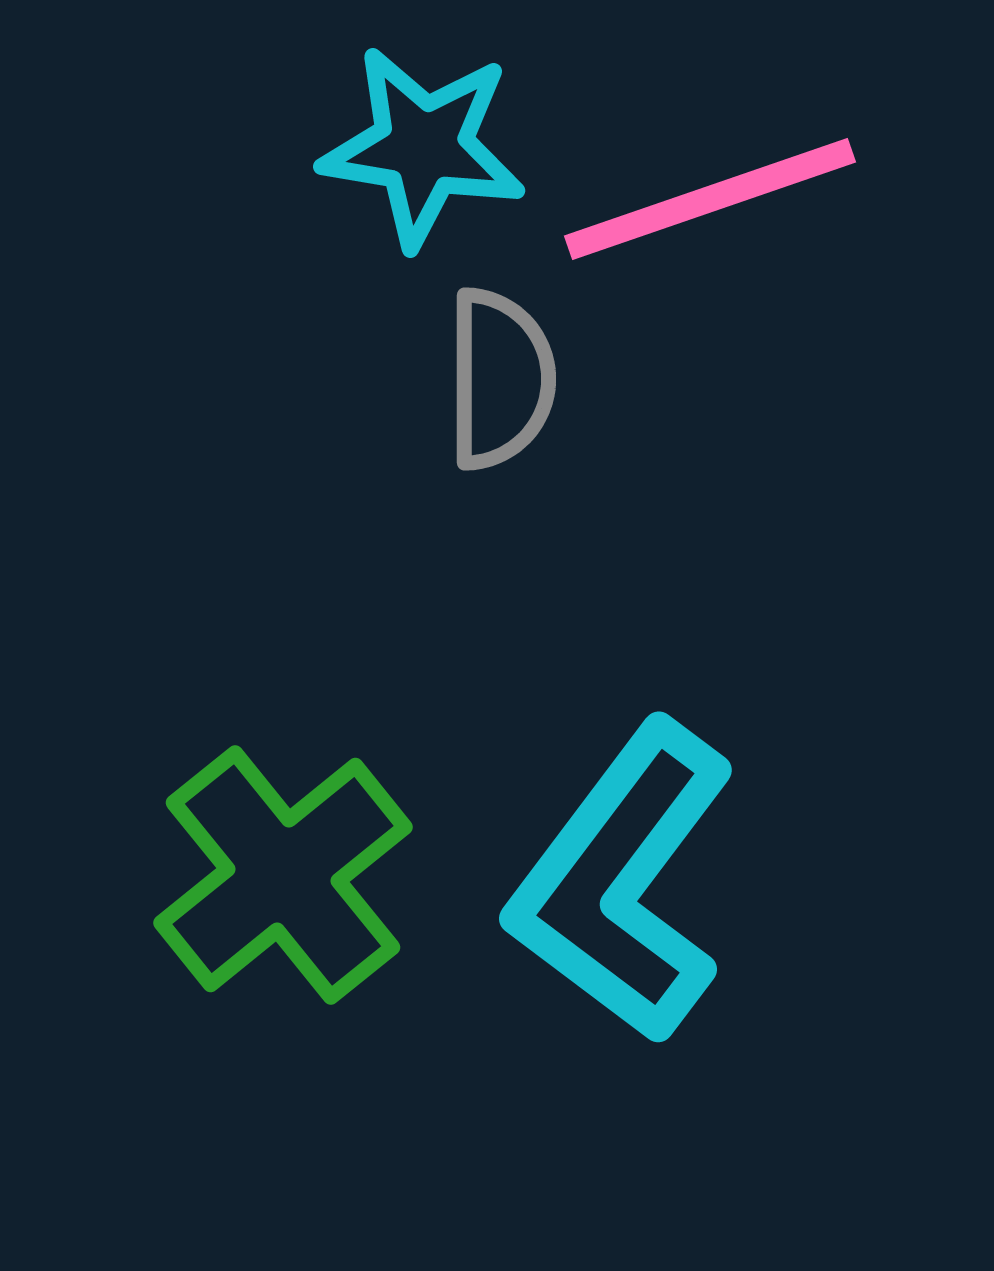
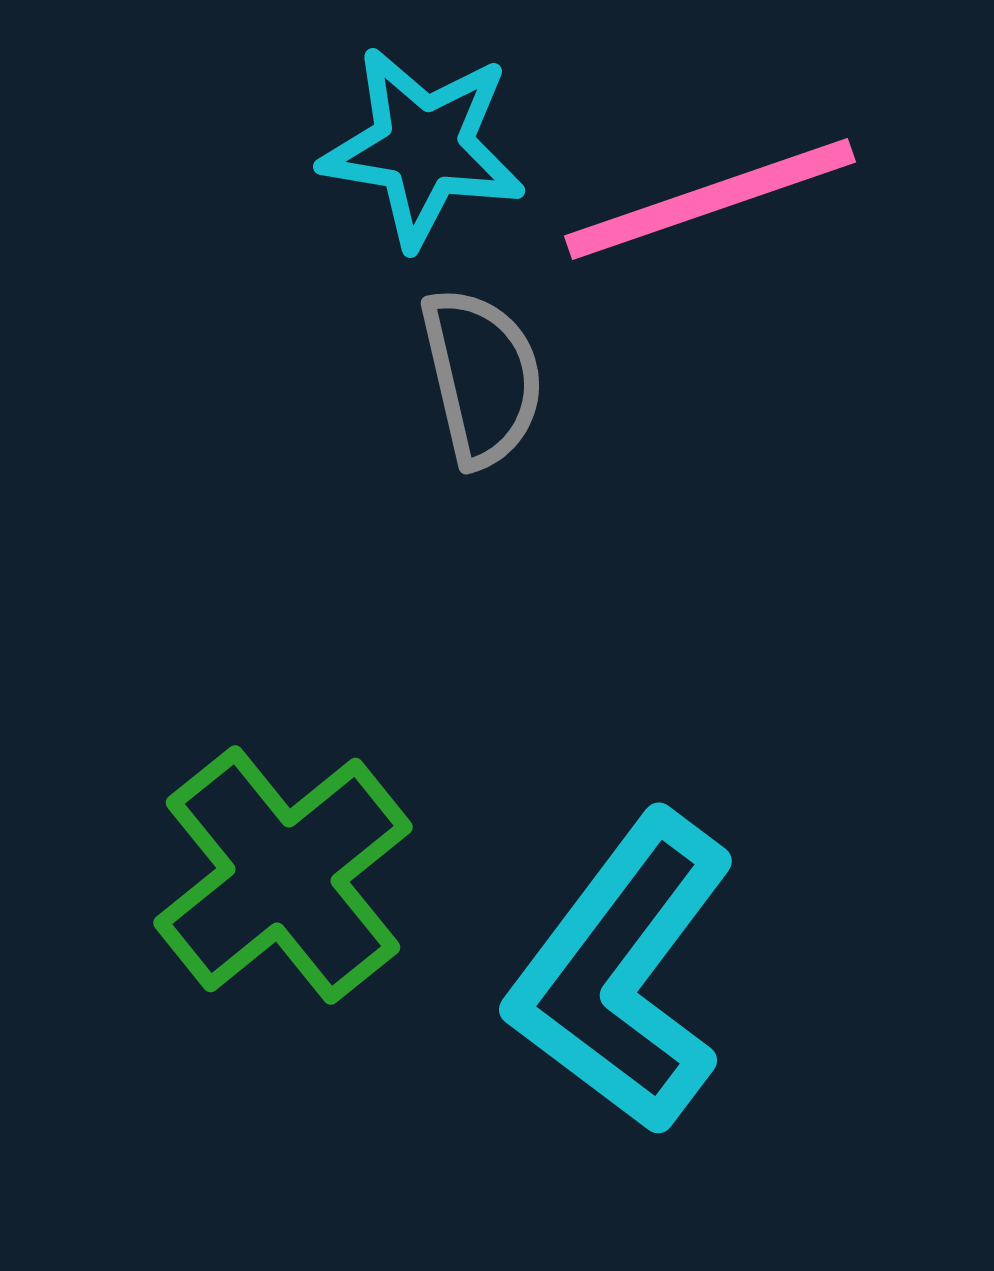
gray semicircle: moved 18 px left, 2 px up; rotated 13 degrees counterclockwise
cyan L-shape: moved 91 px down
